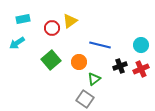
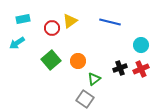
blue line: moved 10 px right, 23 px up
orange circle: moved 1 px left, 1 px up
black cross: moved 2 px down
